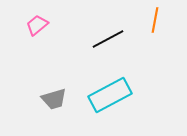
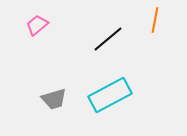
black line: rotated 12 degrees counterclockwise
